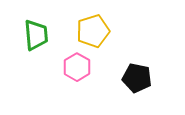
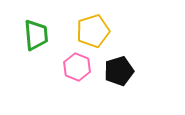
pink hexagon: rotated 8 degrees counterclockwise
black pentagon: moved 18 px left, 7 px up; rotated 28 degrees counterclockwise
